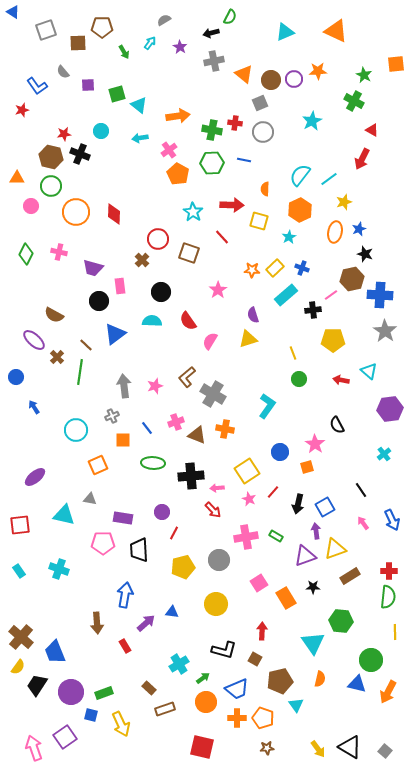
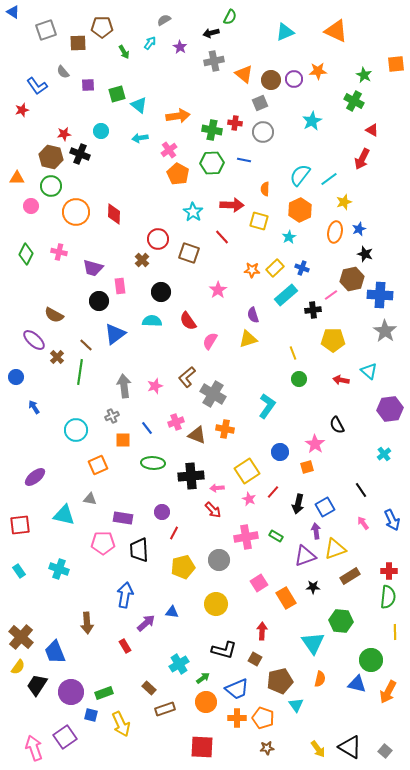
brown arrow at (97, 623): moved 10 px left
red square at (202, 747): rotated 10 degrees counterclockwise
